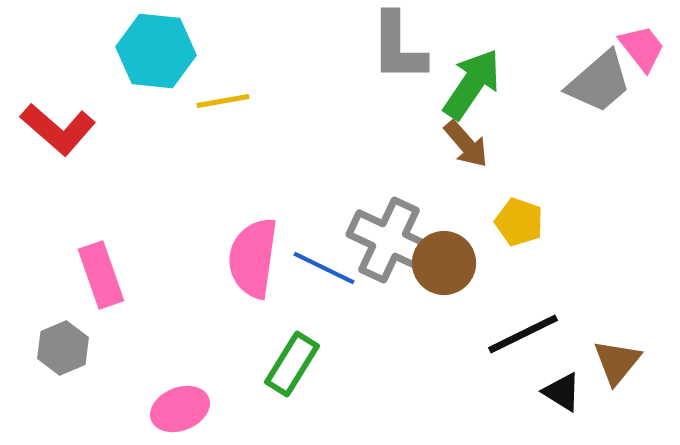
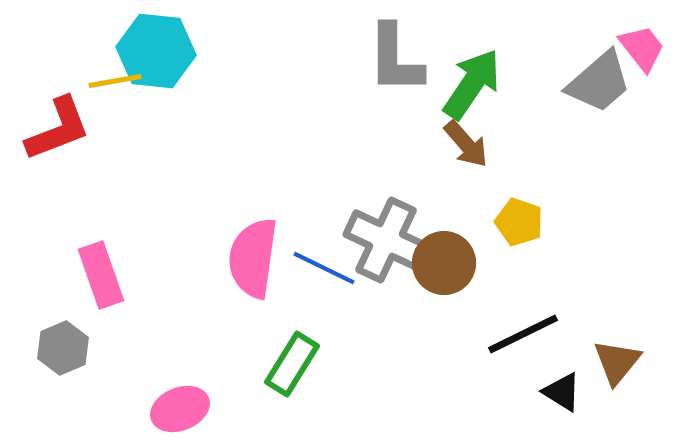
gray L-shape: moved 3 px left, 12 px down
yellow line: moved 108 px left, 20 px up
red L-shape: rotated 62 degrees counterclockwise
gray cross: moved 3 px left
